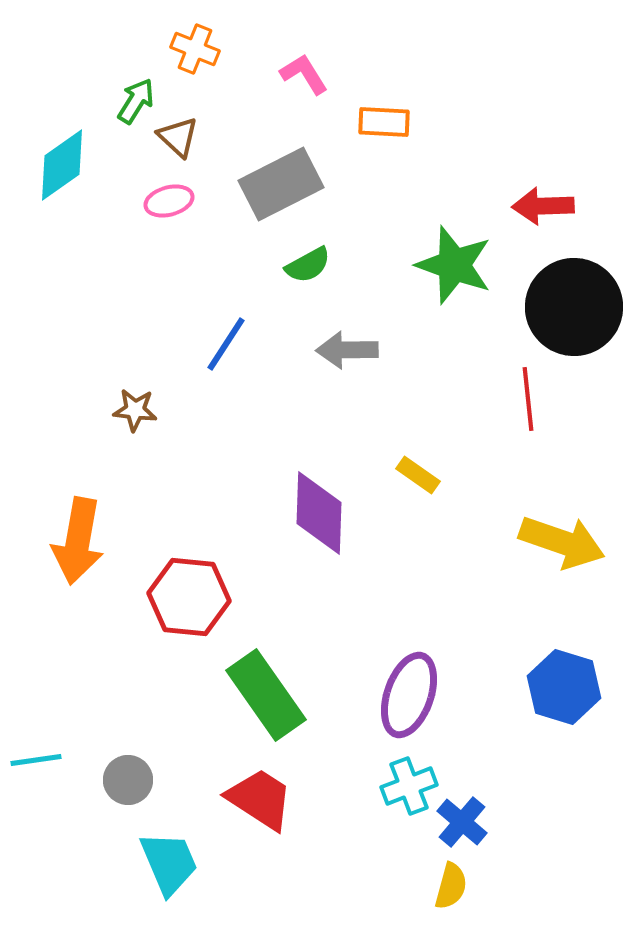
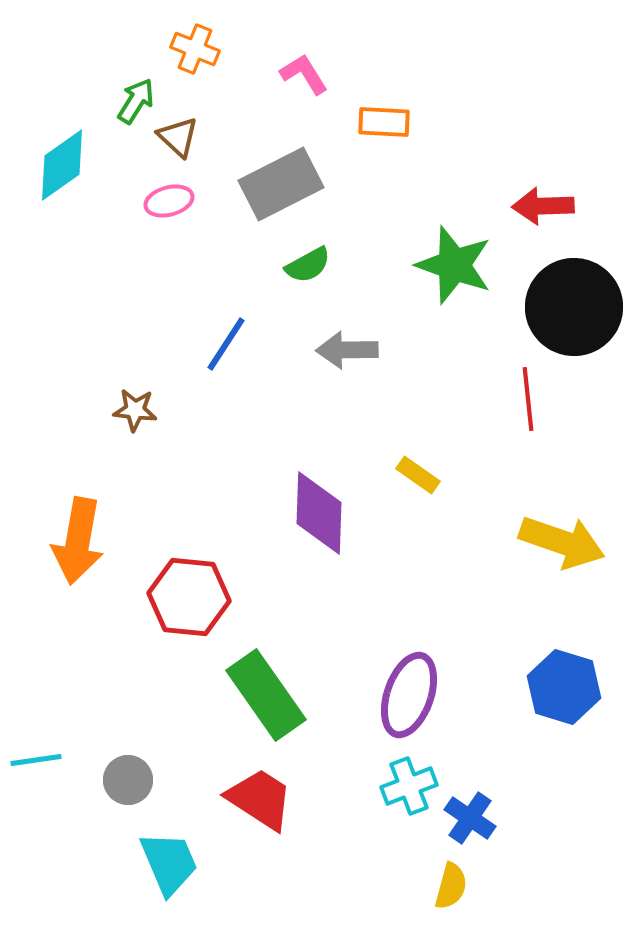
blue cross: moved 8 px right, 4 px up; rotated 6 degrees counterclockwise
